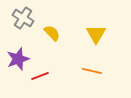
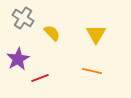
purple star: rotated 10 degrees counterclockwise
red line: moved 2 px down
